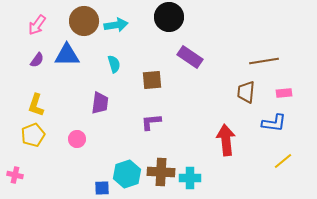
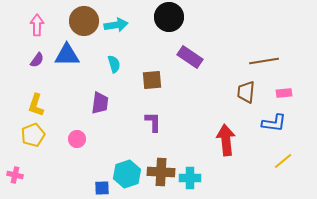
pink arrow: rotated 145 degrees clockwise
purple L-shape: moved 2 px right; rotated 95 degrees clockwise
